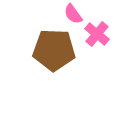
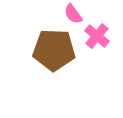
pink cross: moved 2 px down
